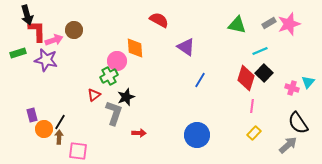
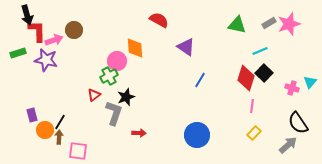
cyan triangle: moved 2 px right
orange circle: moved 1 px right, 1 px down
